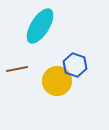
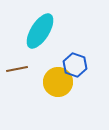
cyan ellipse: moved 5 px down
yellow circle: moved 1 px right, 1 px down
